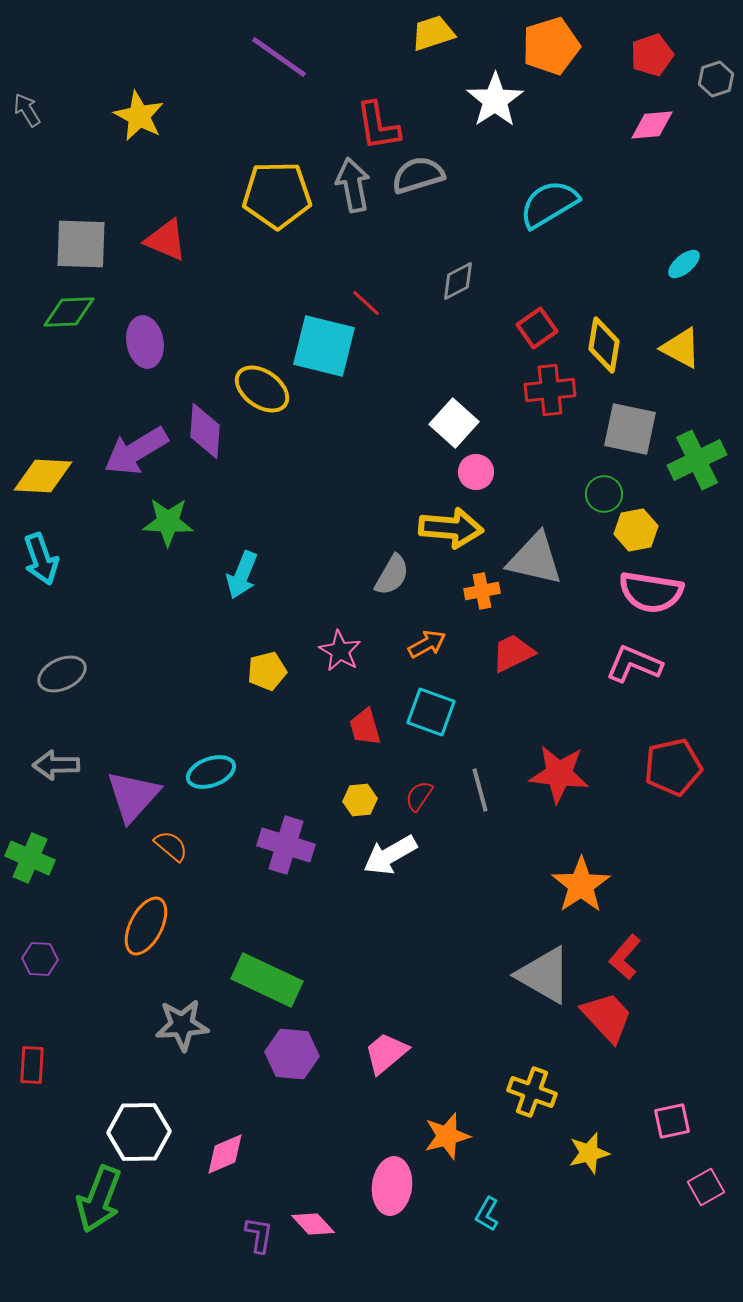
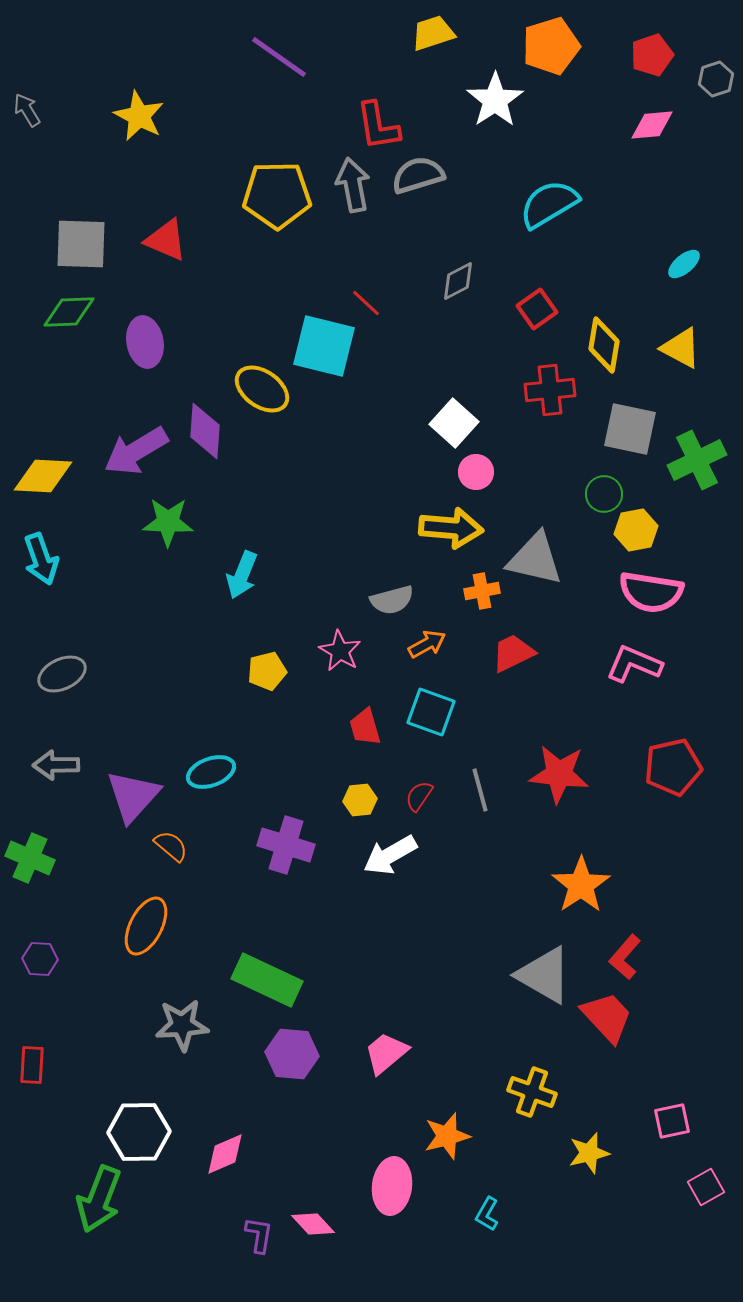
red square at (537, 328): moved 19 px up
gray semicircle at (392, 575): moved 25 px down; rotated 45 degrees clockwise
